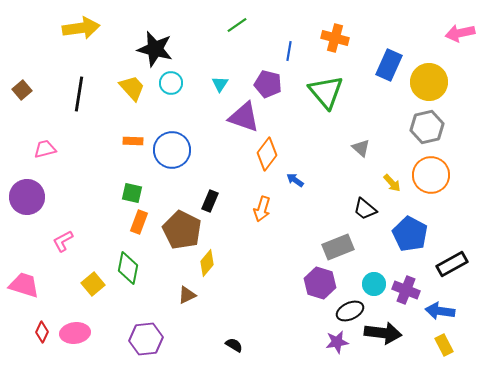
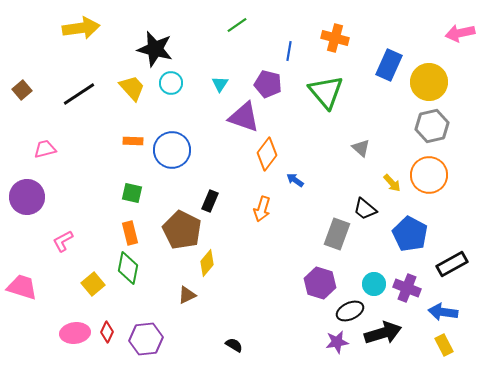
black line at (79, 94): rotated 48 degrees clockwise
gray hexagon at (427, 127): moved 5 px right, 1 px up
orange circle at (431, 175): moved 2 px left
orange rectangle at (139, 222): moved 9 px left, 11 px down; rotated 35 degrees counterclockwise
gray rectangle at (338, 247): moved 1 px left, 13 px up; rotated 48 degrees counterclockwise
pink trapezoid at (24, 285): moved 2 px left, 2 px down
purple cross at (406, 290): moved 1 px right, 2 px up
blue arrow at (440, 311): moved 3 px right, 1 px down
red diamond at (42, 332): moved 65 px right
black arrow at (383, 333): rotated 24 degrees counterclockwise
